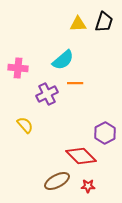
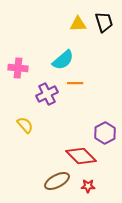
black trapezoid: rotated 35 degrees counterclockwise
